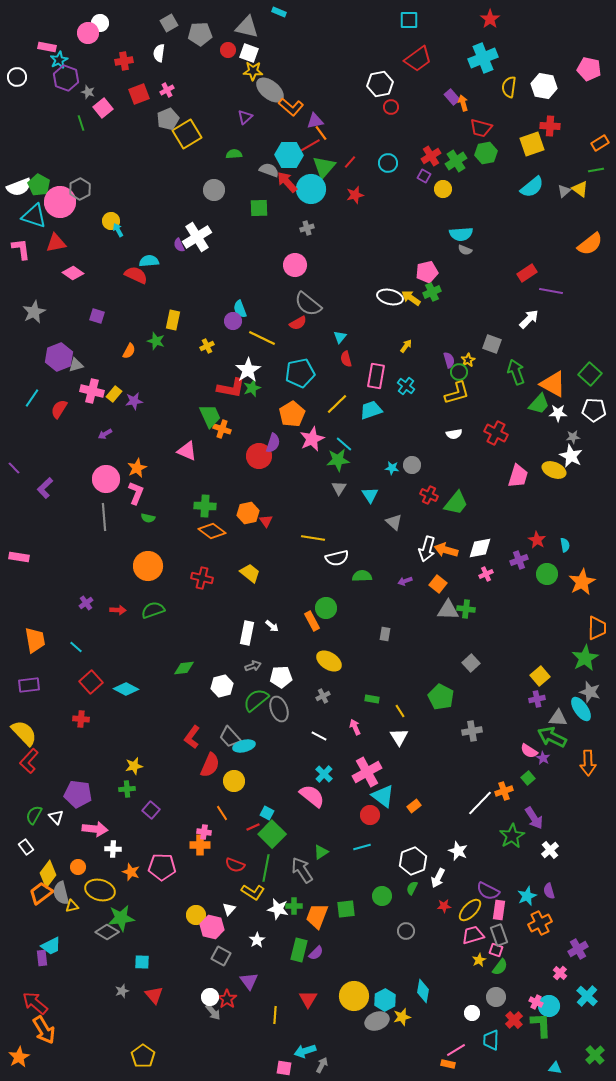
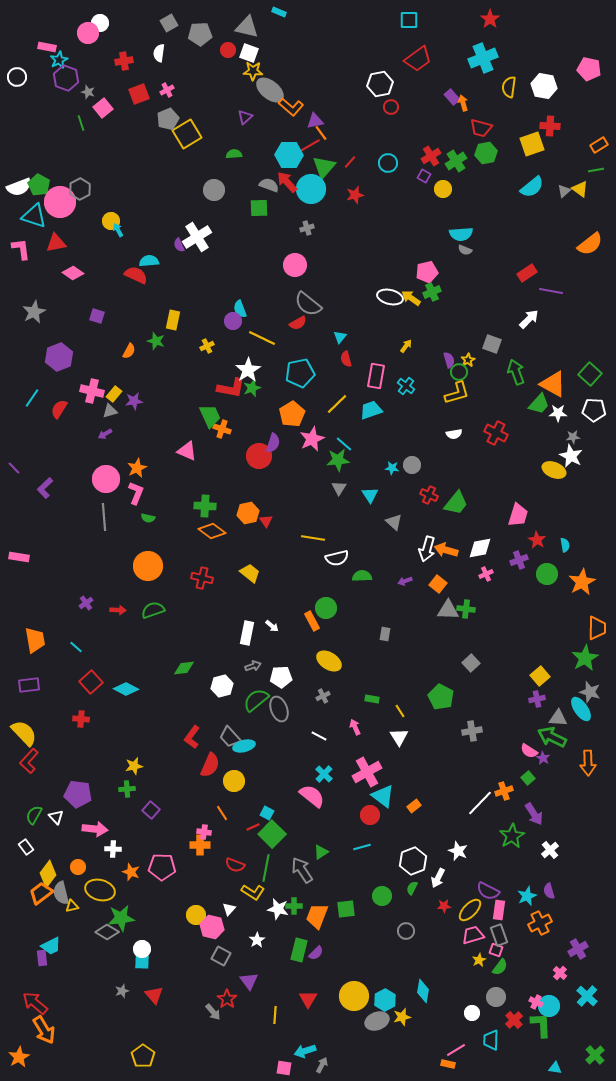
orange rectangle at (600, 143): moved 1 px left, 2 px down
gray semicircle at (269, 170): moved 15 px down
gray triangle at (76, 365): moved 34 px right, 46 px down
pink trapezoid at (518, 476): moved 39 px down
purple arrow at (534, 818): moved 4 px up
white circle at (210, 997): moved 68 px left, 48 px up
